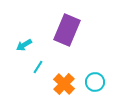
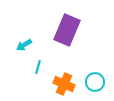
cyan line: rotated 16 degrees counterclockwise
orange cross: rotated 20 degrees counterclockwise
